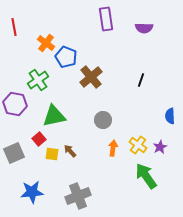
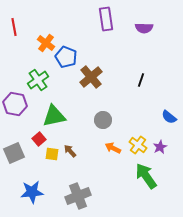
blue semicircle: moved 1 px left, 1 px down; rotated 49 degrees counterclockwise
orange arrow: rotated 70 degrees counterclockwise
